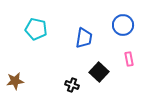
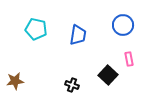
blue trapezoid: moved 6 px left, 3 px up
black square: moved 9 px right, 3 px down
